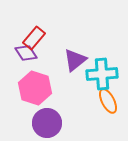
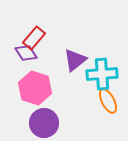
purple circle: moved 3 px left
